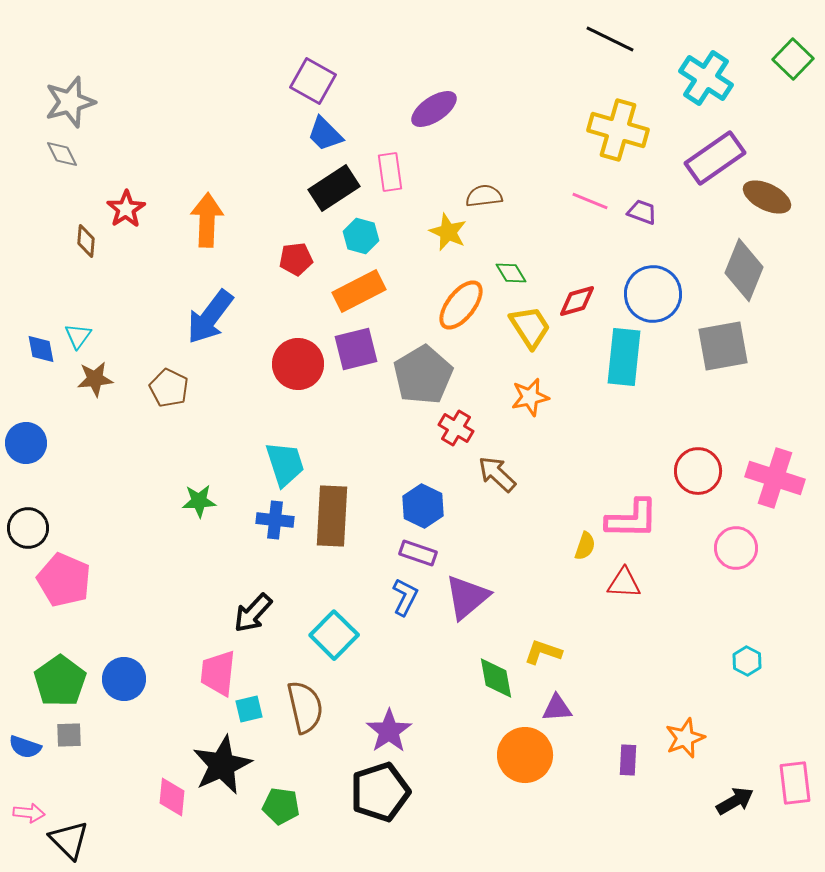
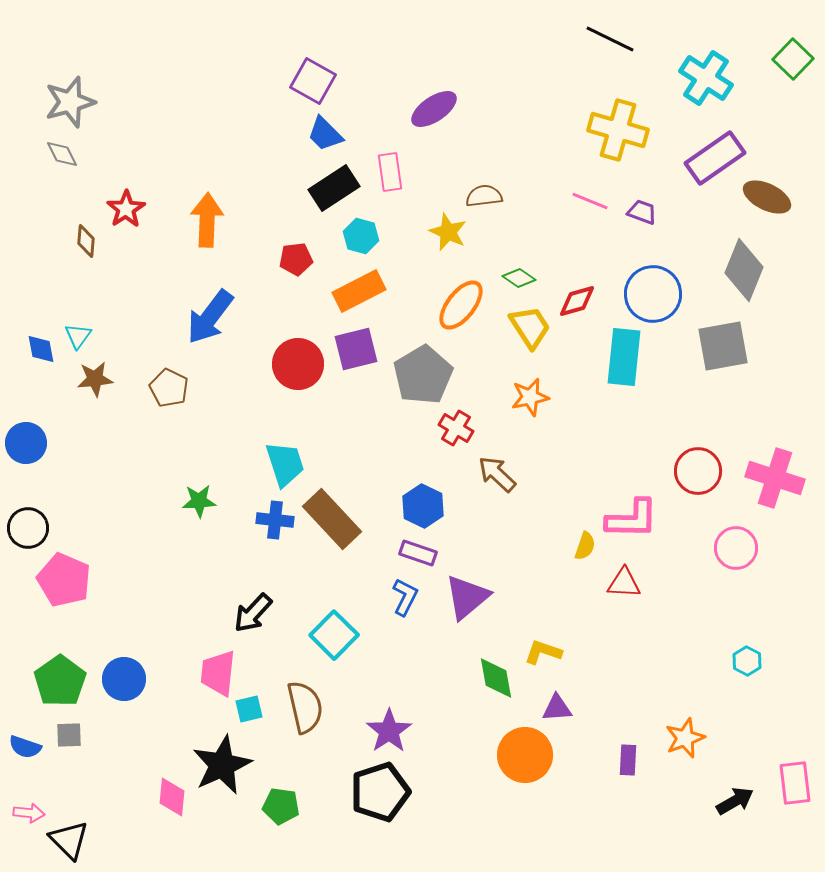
green diamond at (511, 273): moved 8 px right, 5 px down; rotated 24 degrees counterclockwise
brown rectangle at (332, 516): moved 3 px down; rotated 46 degrees counterclockwise
